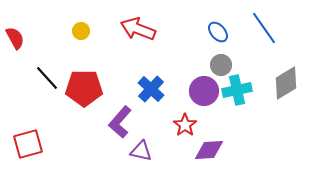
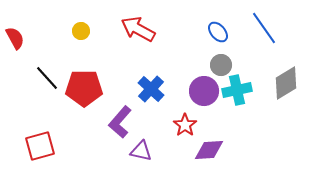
red arrow: rotated 8 degrees clockwise
red square: moved 12 px right, 2 px down
